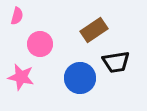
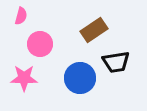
pink semicircle: moved 4 px right
pink star: moved 3 px right, 1 px down; rotated 12 degrees counterclockwise
